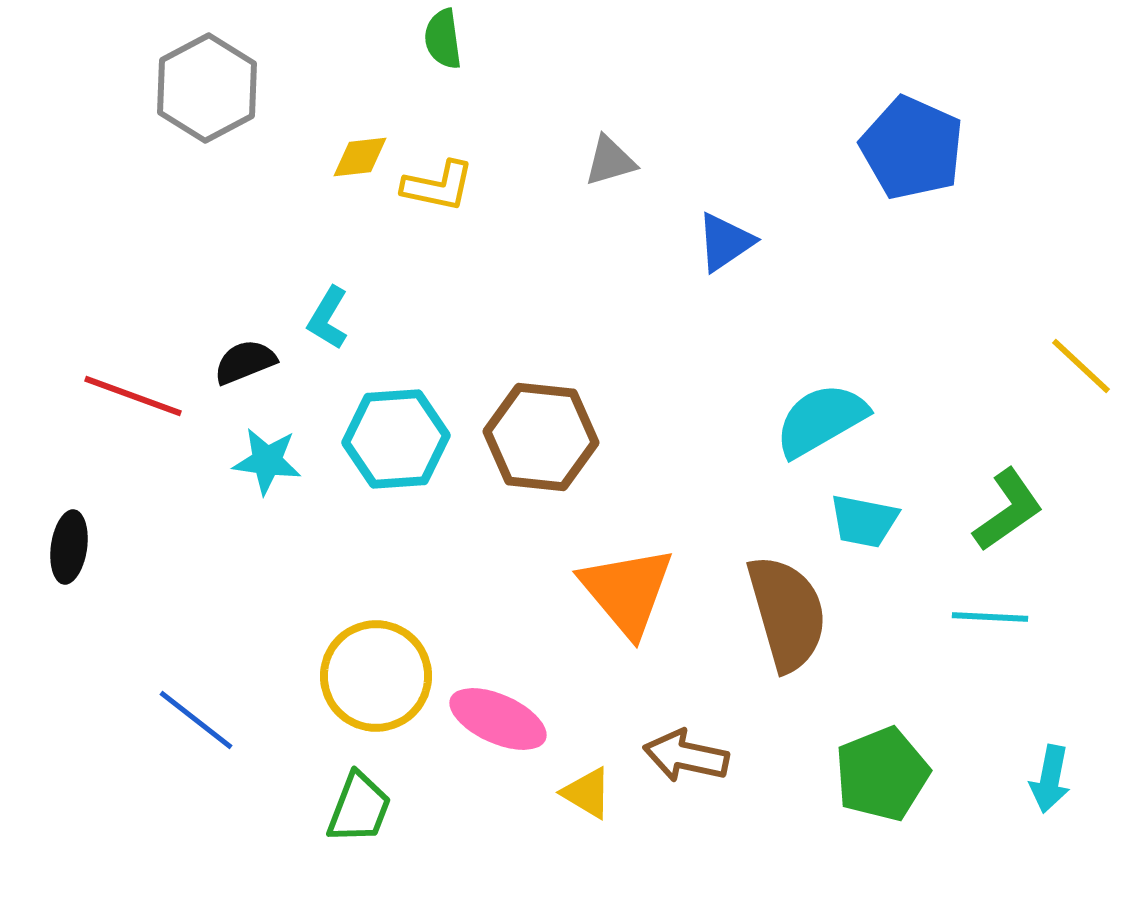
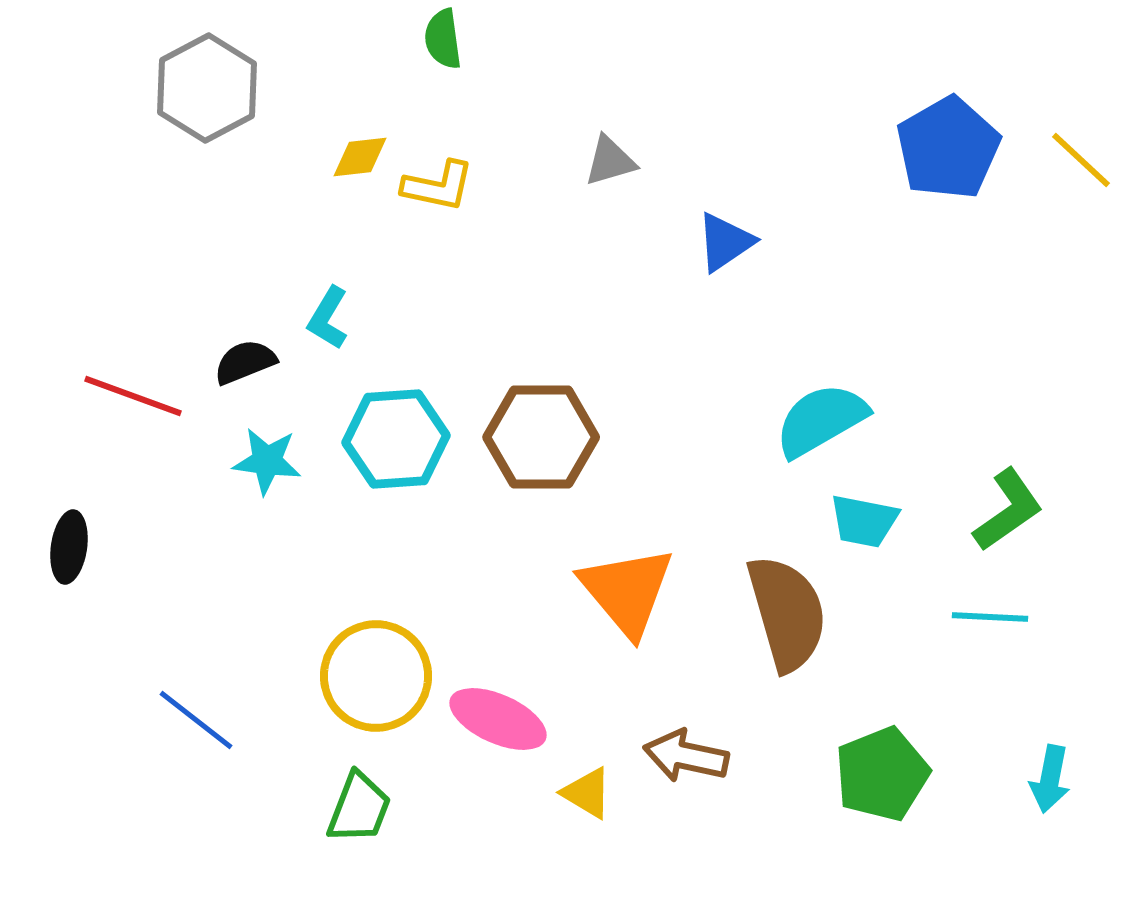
blue pentagon: moved 36 px right; rotated 18 degrees clockwise
yellow line: moved 206 px up
brown hexagon: rotated 6 degrees counterclockwise
